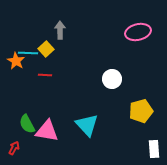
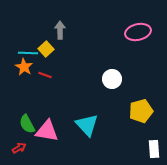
orange star: moved 8 px right, 6 px down
red line: rotated 16 degrees clockwise
red arrow: moved 5 px right; rotated 32 degrees clockwise
